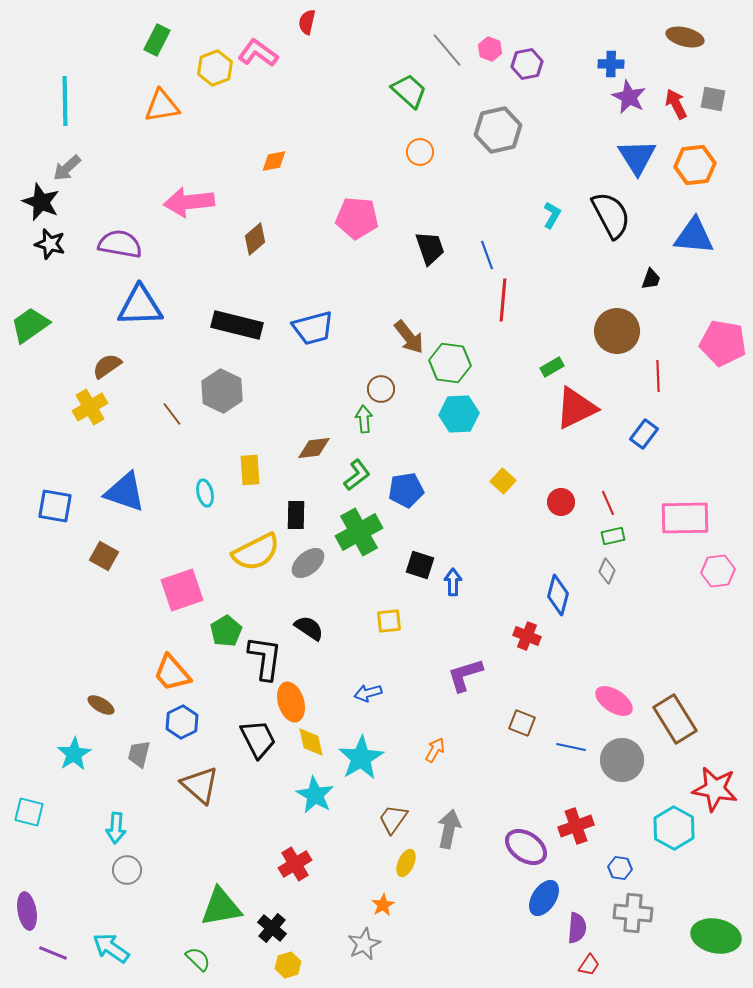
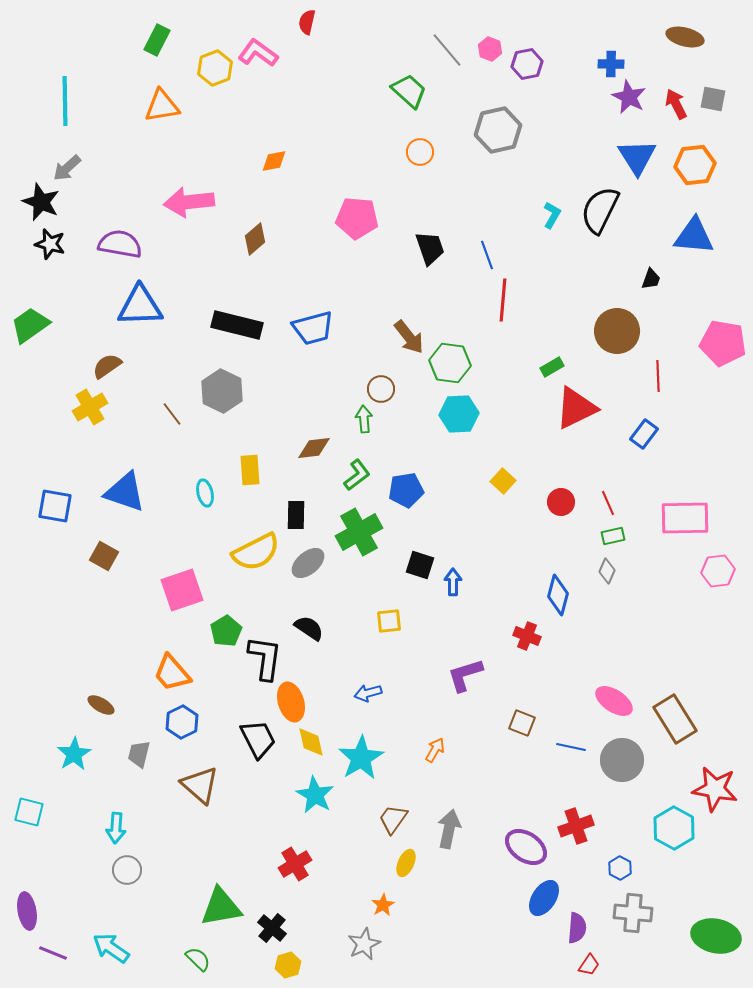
black semicircle at (611, 215): moved 11 px left, 5 px up; rotated 126 degrees counterclockwise
blue hexagon at (620, 868): rotated 20 degrees clockwise
